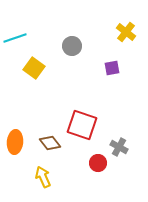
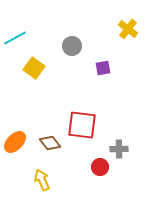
yellow cross: moved 2 px right, 3 px up
cyan line: rotated 10 degrees counterclockwise
purple square: moved 9 px left
red square: rotated 12 degrees counterclockwise
orange ellipse: rotated 40 degrees clockwise
gray cross: moved 2 px down; rotated 30 degrees counterclockwise
red circle: moved 2 px right, 4 px down
yellow arrow: moved 1 px left, 3 px down
